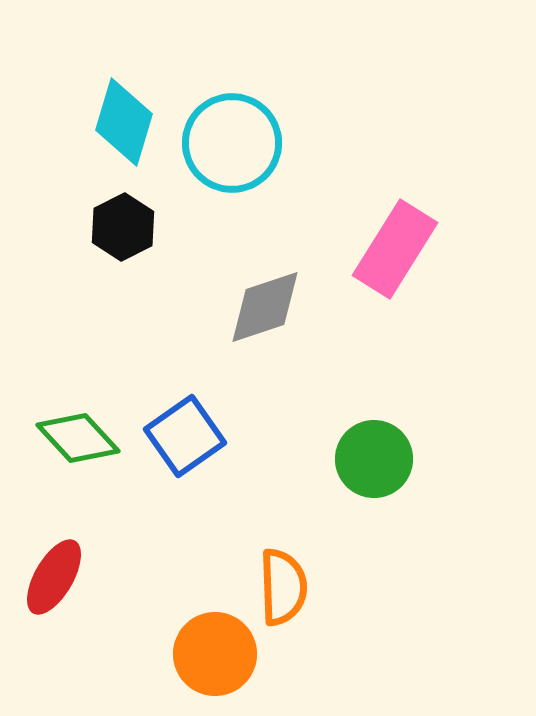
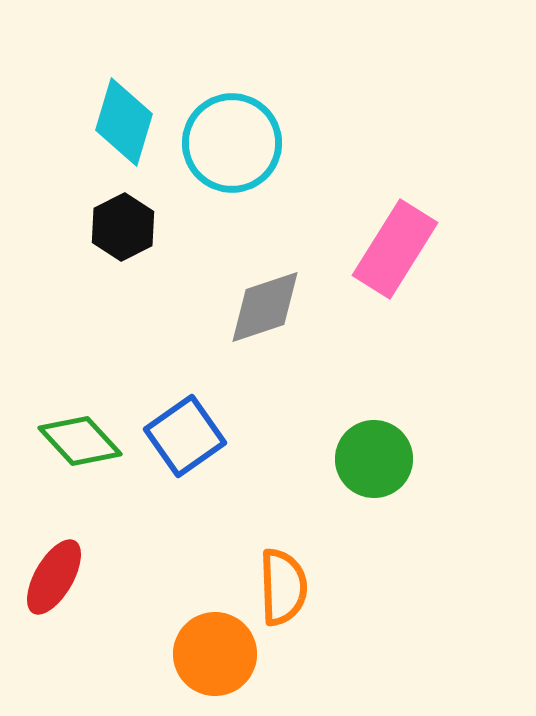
green diamond: moved 2 px right, 3 px down
